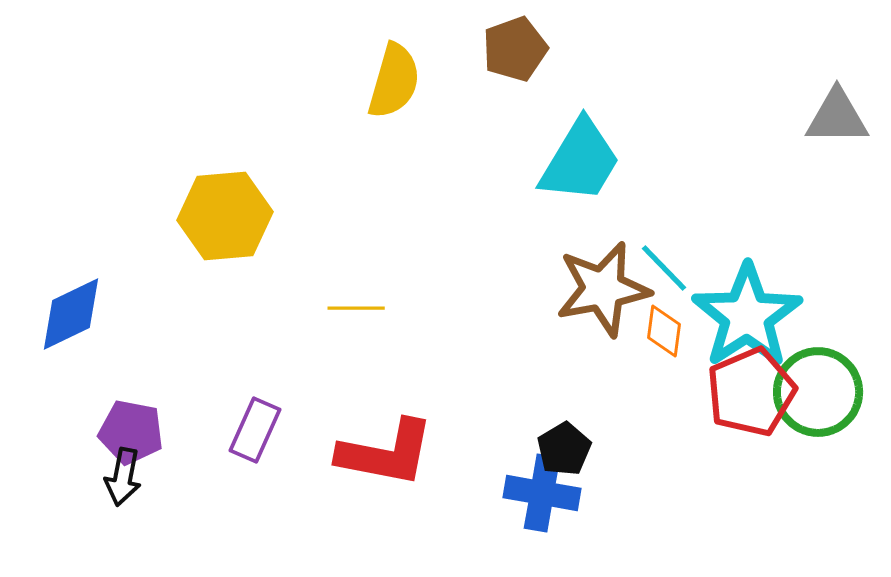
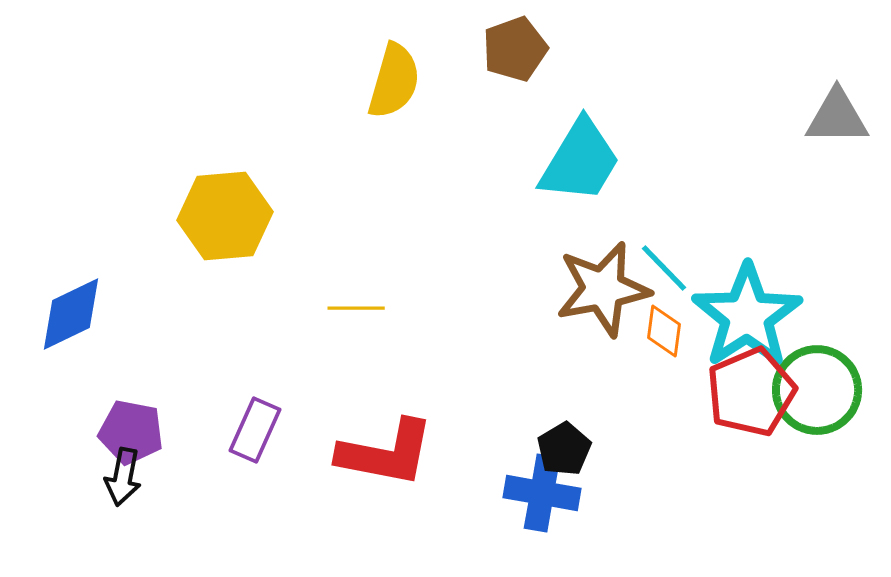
green circle: moved 1 px left, 2 px up
